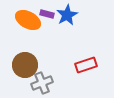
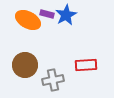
blue star: moved 1 px left
red rectangle: rotated 15 degrees clockwise
gray cross: moved 11 px right, 3 px up; rotated 10 degrees clockwise
